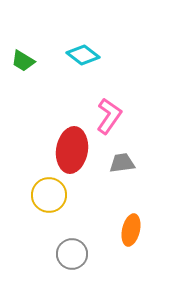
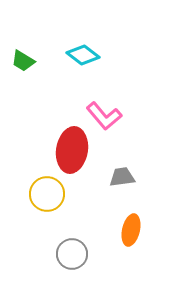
pink L-shape: moved 5 px left; rotated 105 degrees clockwise
gray trapezoid: moved 14 px down
yellow circle: moved 2 px left, 1 px up
